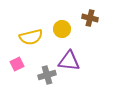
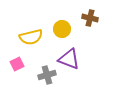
purple triangle: moved 2 px up; rotated 15 degrees clockwise
